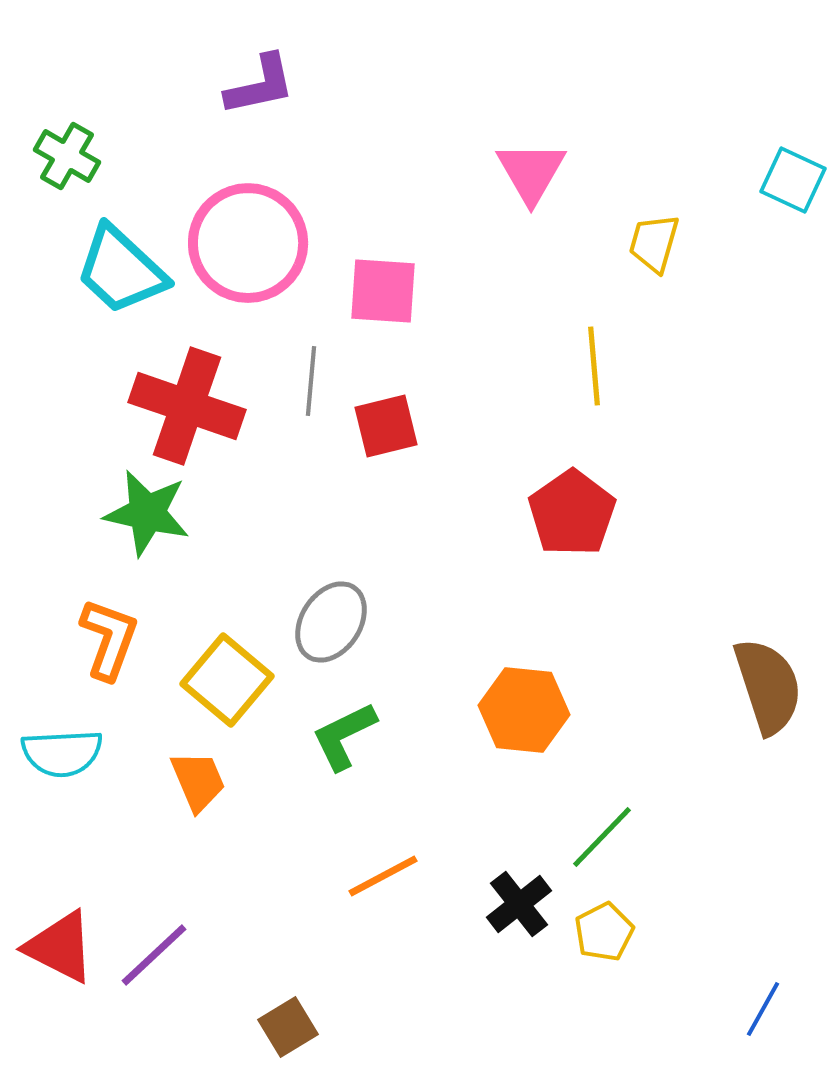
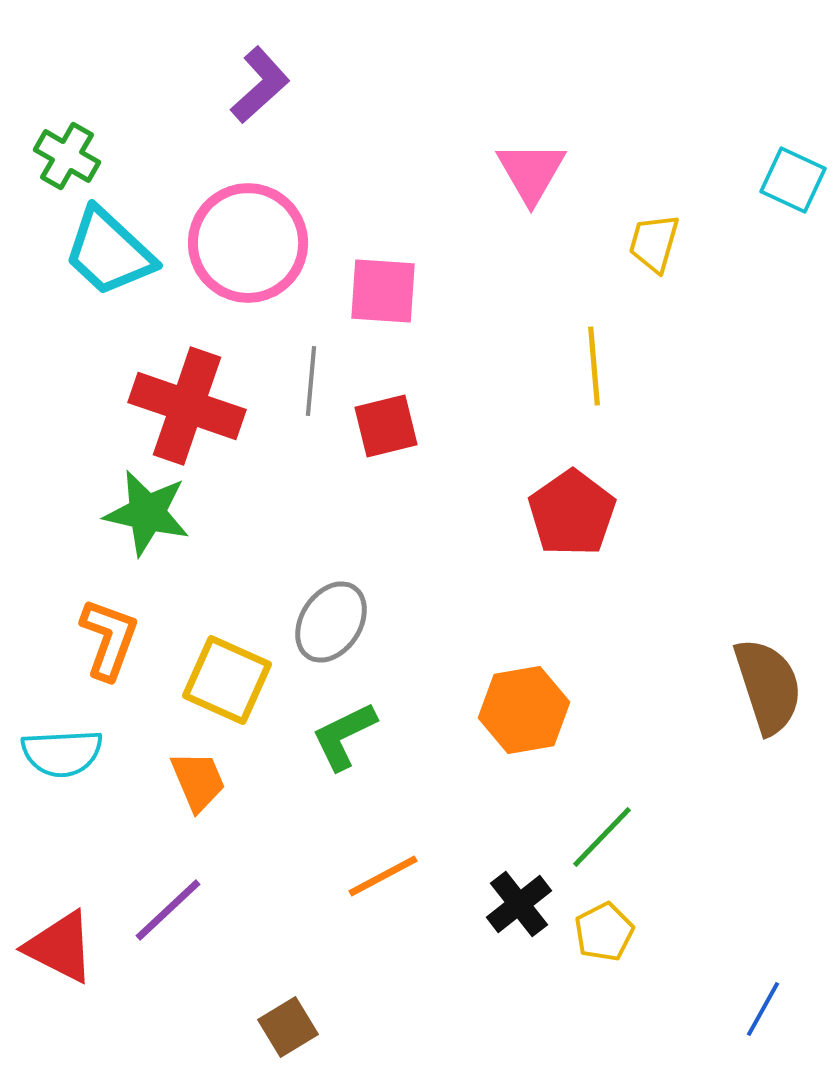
purple L-shape: rotated 30 degrees counterclockwise
cyan trapezoid: moved 12 px left, 18 px up
yellow square: rotated 16 degrees counterclockwise
orange hexagon: rotated 16 degrees counterclockwise
purple line: moved 14 px right, 45 px up
